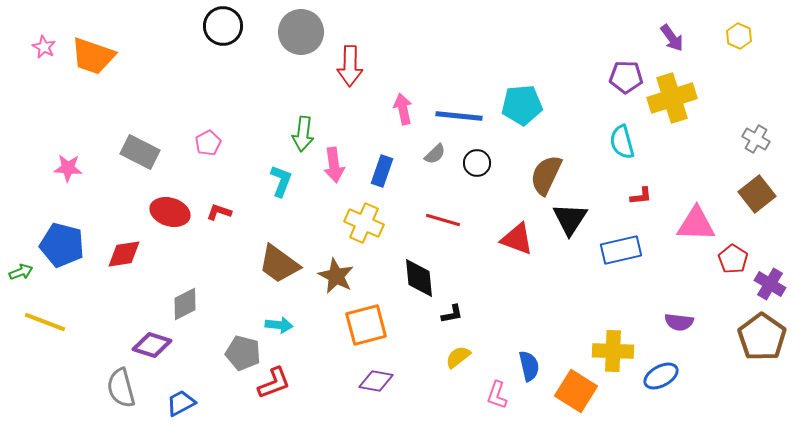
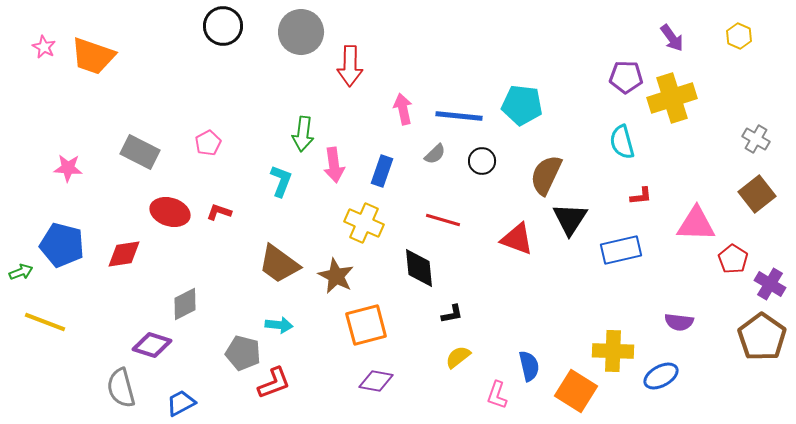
cyan pentagon at (522, 105): rotated 12 degrees clockwise
black circle at (477, 163): moved 5 px right, 2 px up
black diamond at (419, 278): moved 10 px up
